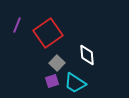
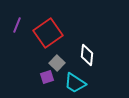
white diamond: rotated 10 degrees clockwise
purple square: moved 5 px left, 4 px up
